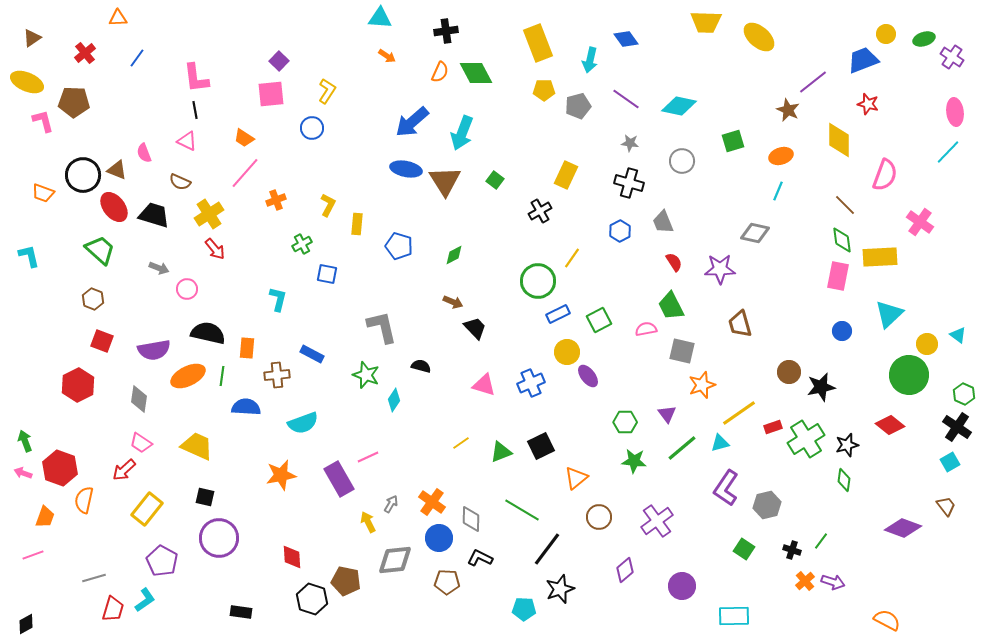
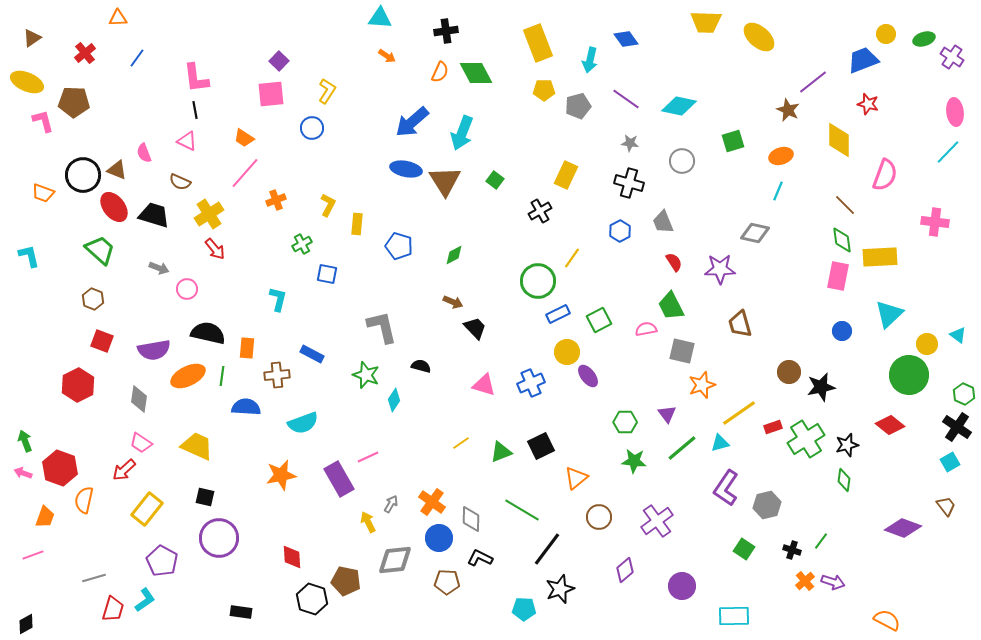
pink cross at (920, 222): moved 15 px right; rotated 28 degrees counterclockwise
